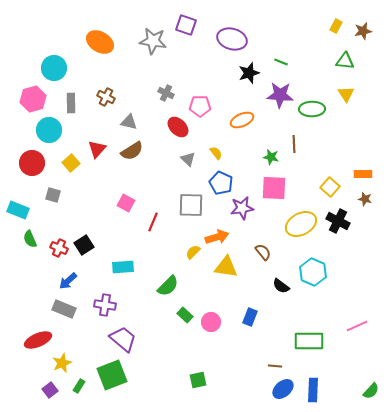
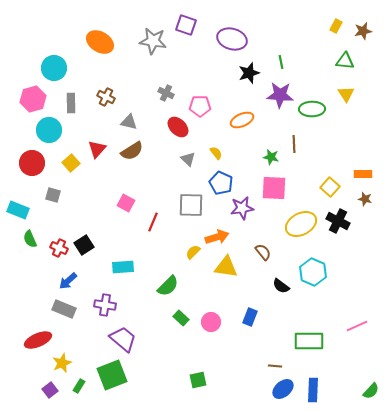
green line at (281, 62): rotated 56 degrees clockwise
green rectangle at (185, 315): moved 4 px left, 3 px down
